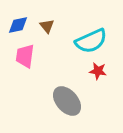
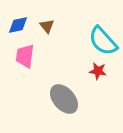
cyan semicircle: moved 12 px right; rotated 72 degrees clockwise
gray ellipse: moved 3 px left, 2 px up
